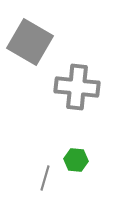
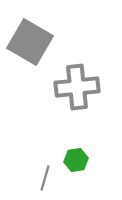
gray cross: rotated 12 degrees counterclockwise
green hexagon: rotated 15 degrees counterclockwise
